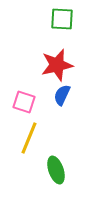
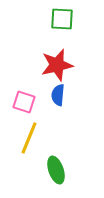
blue semicircle: moved 4 px left; rotated 20 degrees counterclockwise
